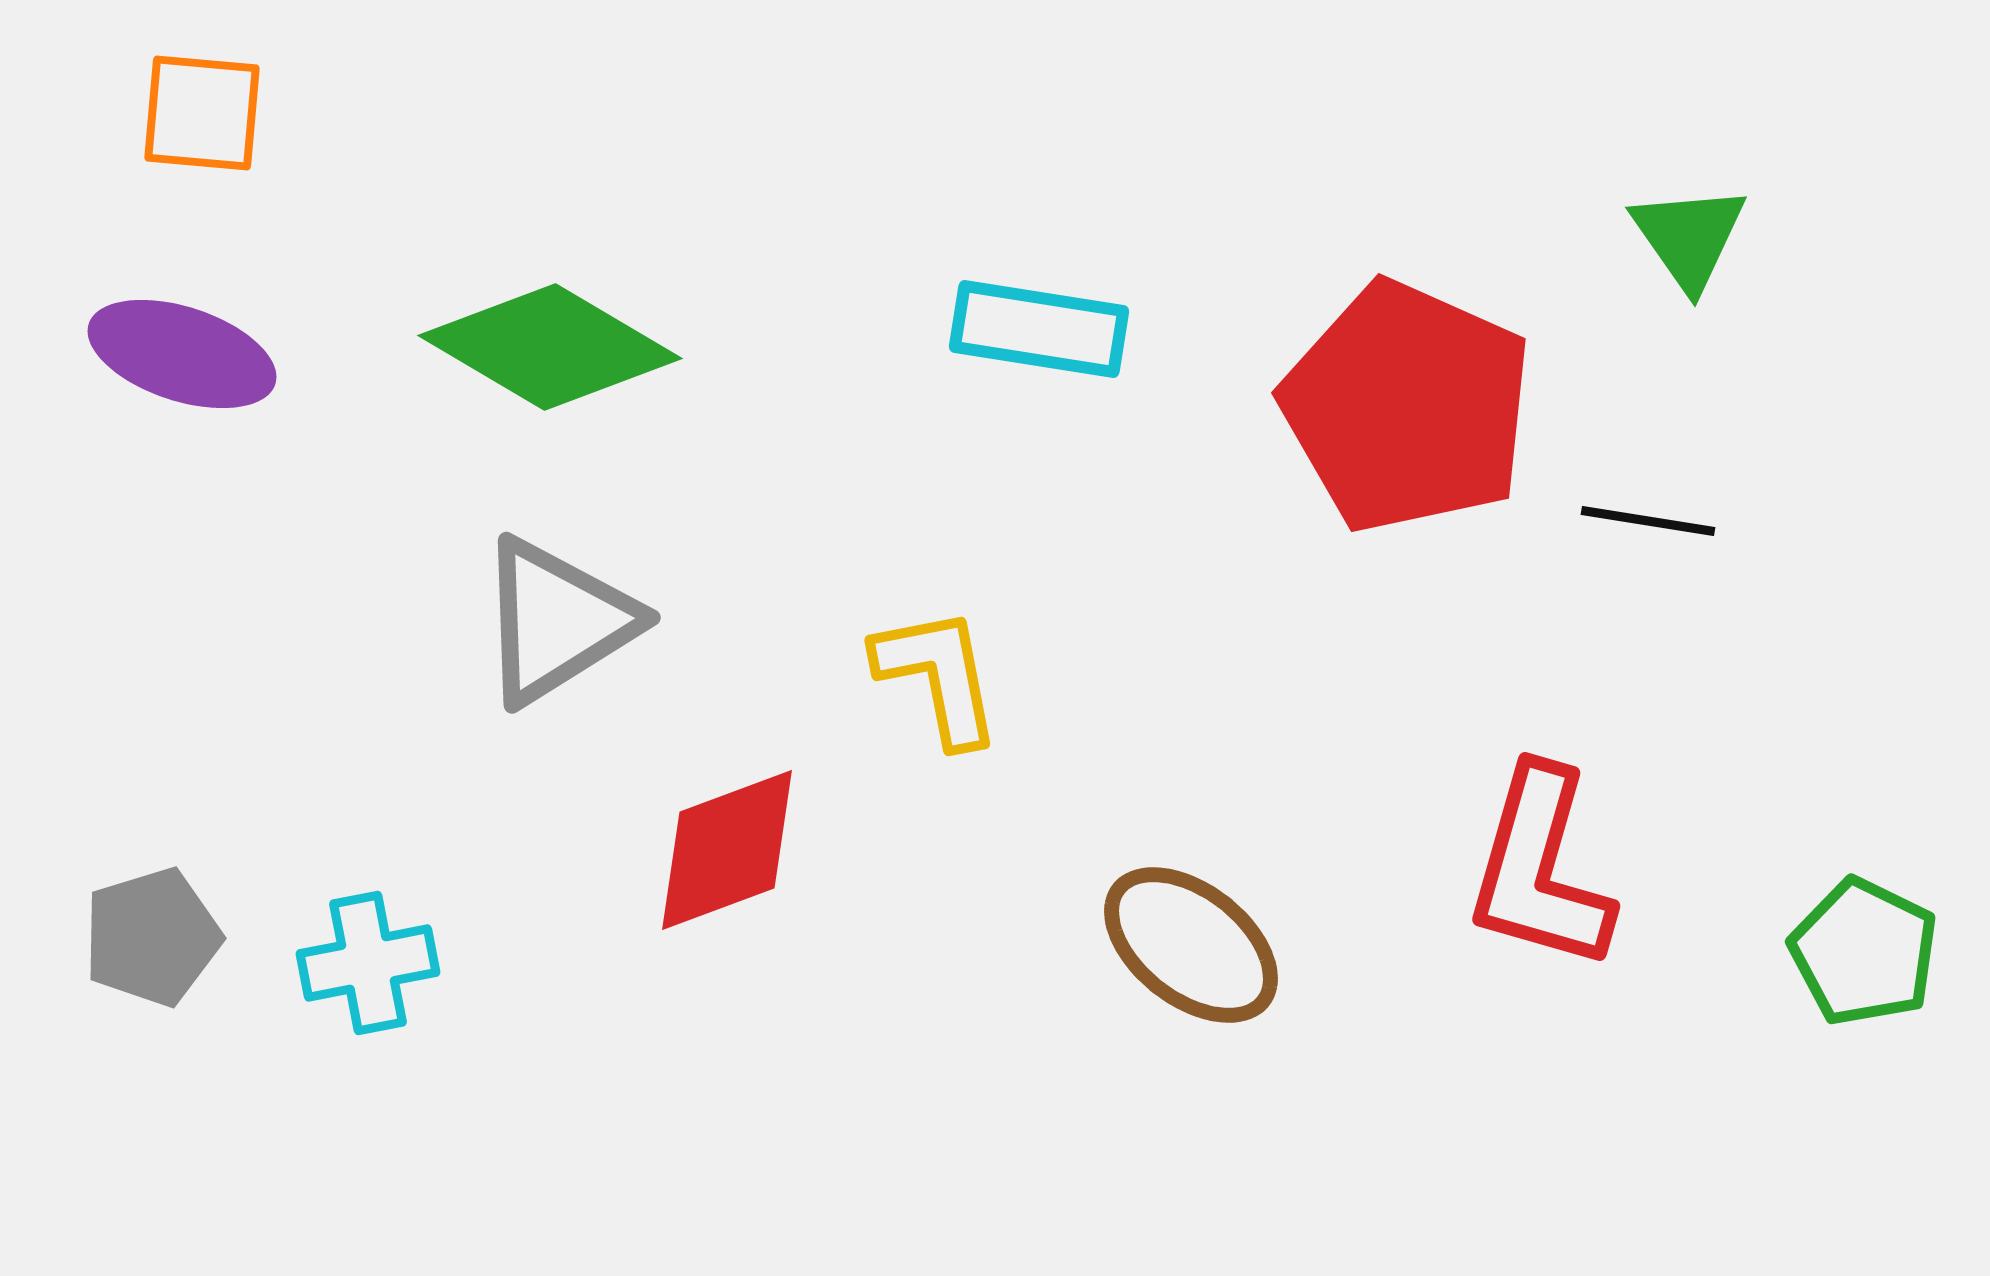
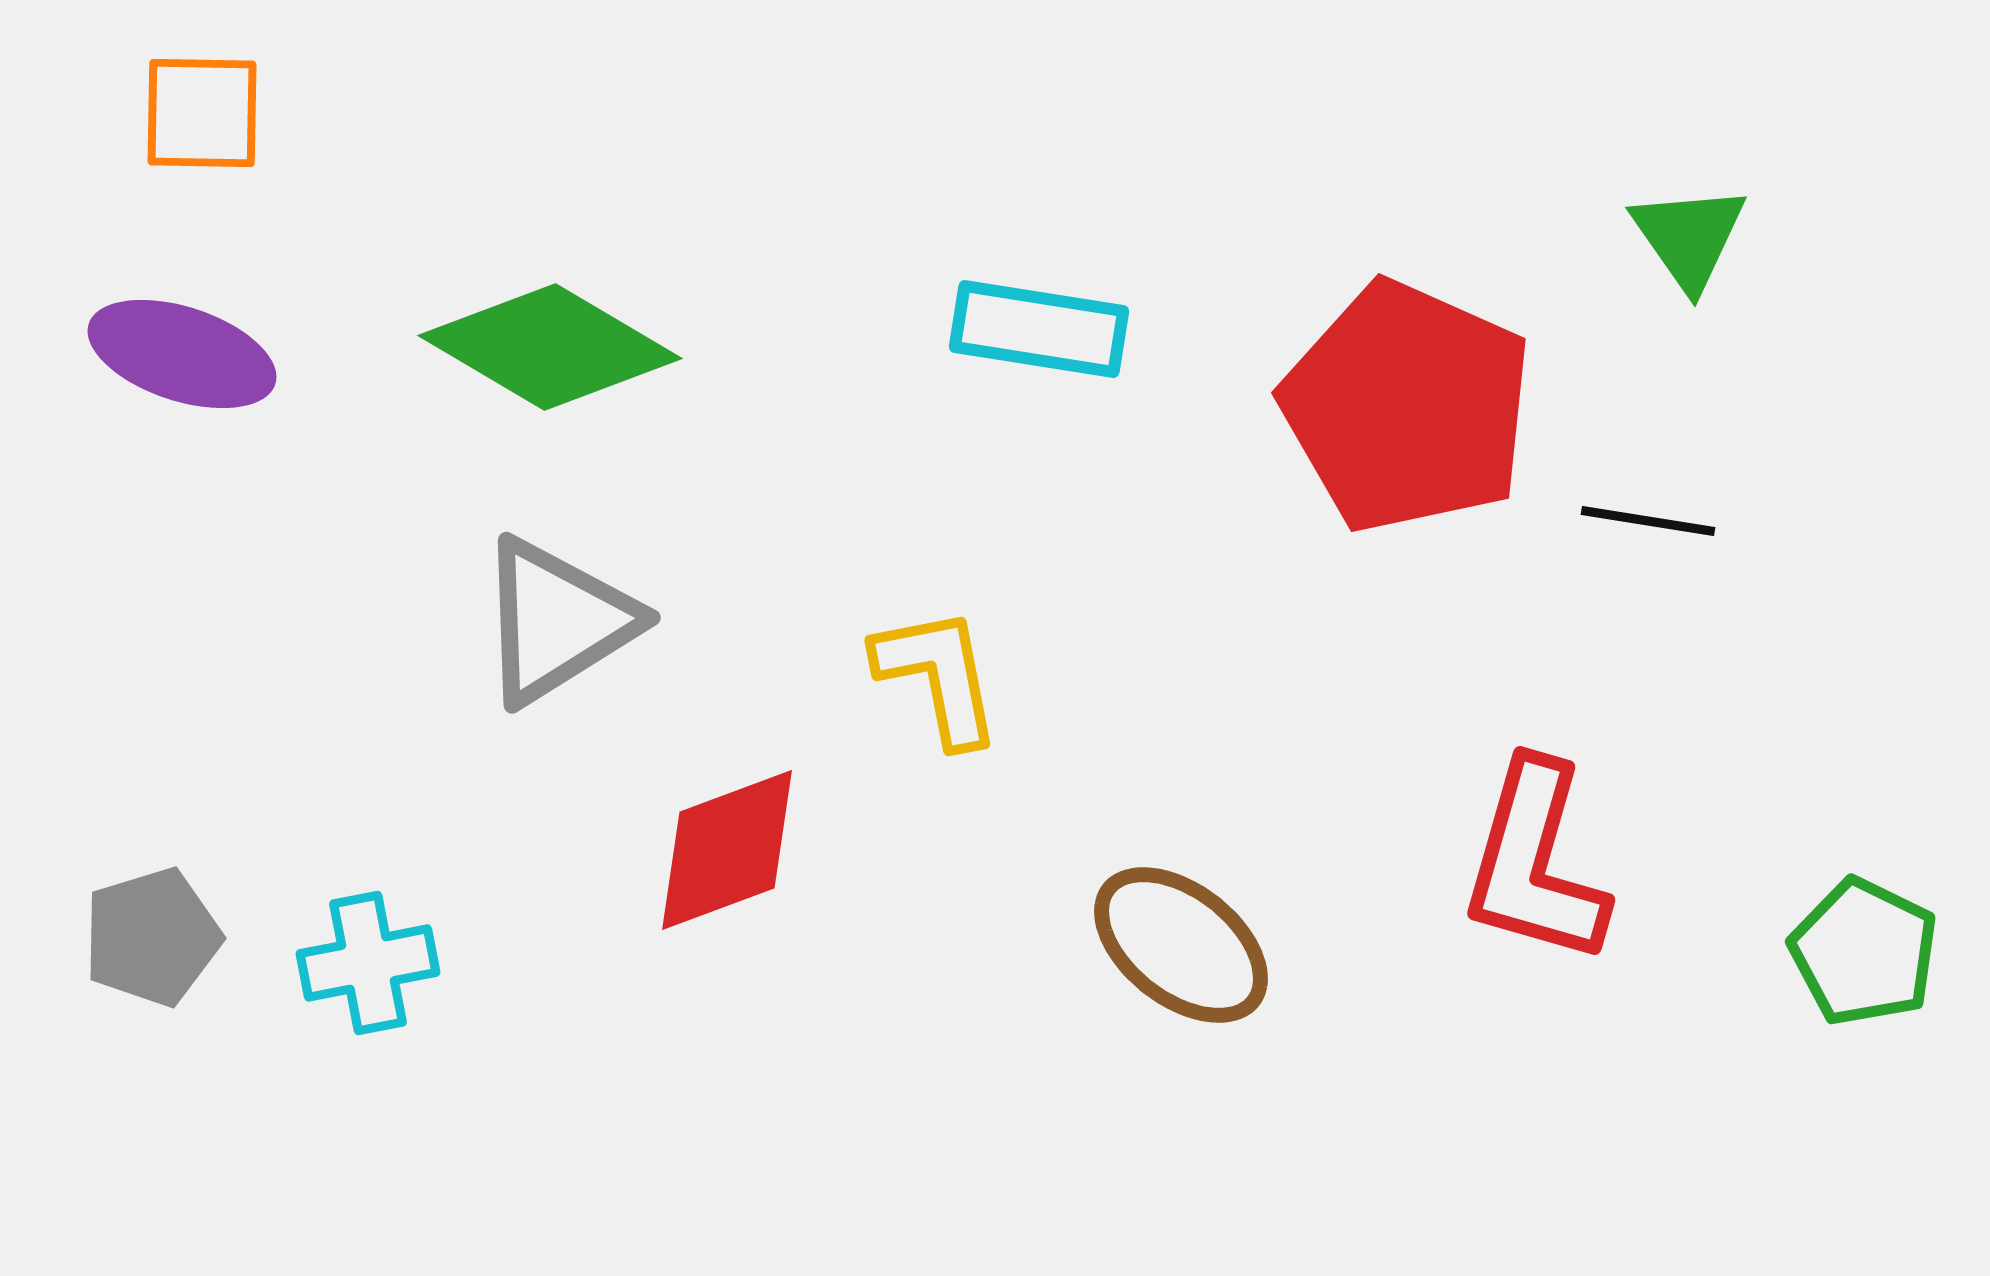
orange square: rotated 4 degrees counterclockwise
red L-shape: moved 5 px left, 6 px up
brown ellipse: moved 10 px left
